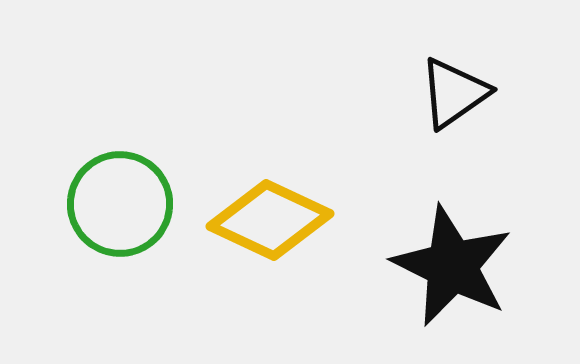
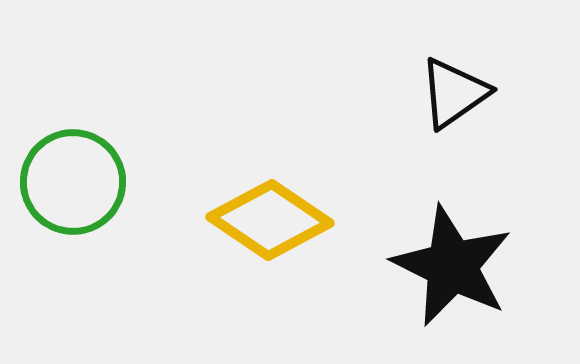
green circle: moved 47 px left, 22 px up
yellow diamond: rotated 9 degrees clockwise
